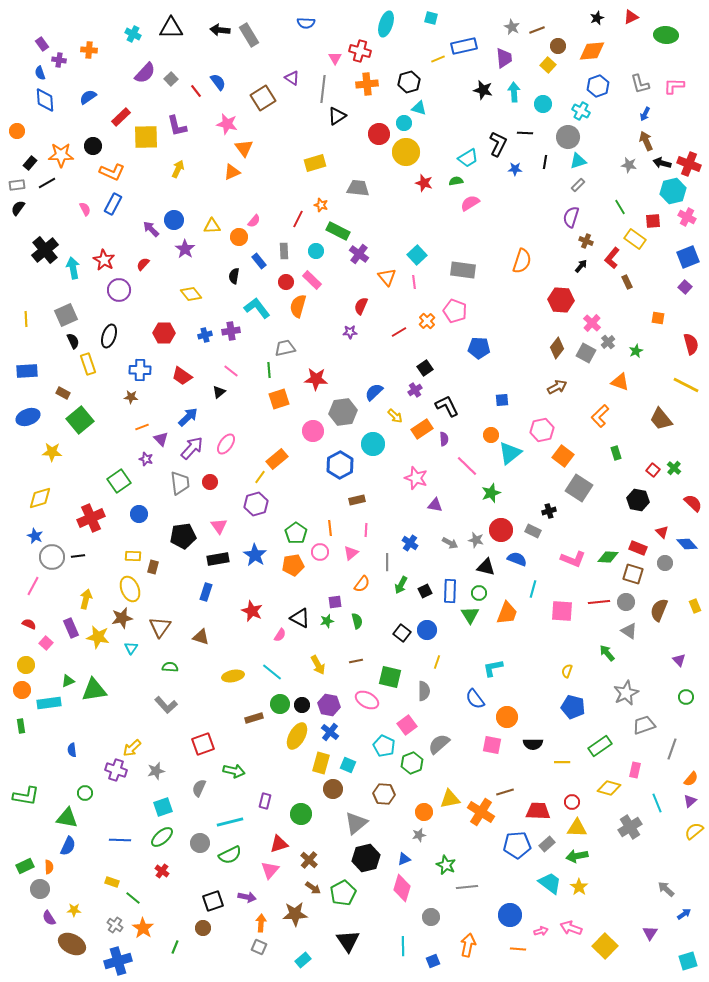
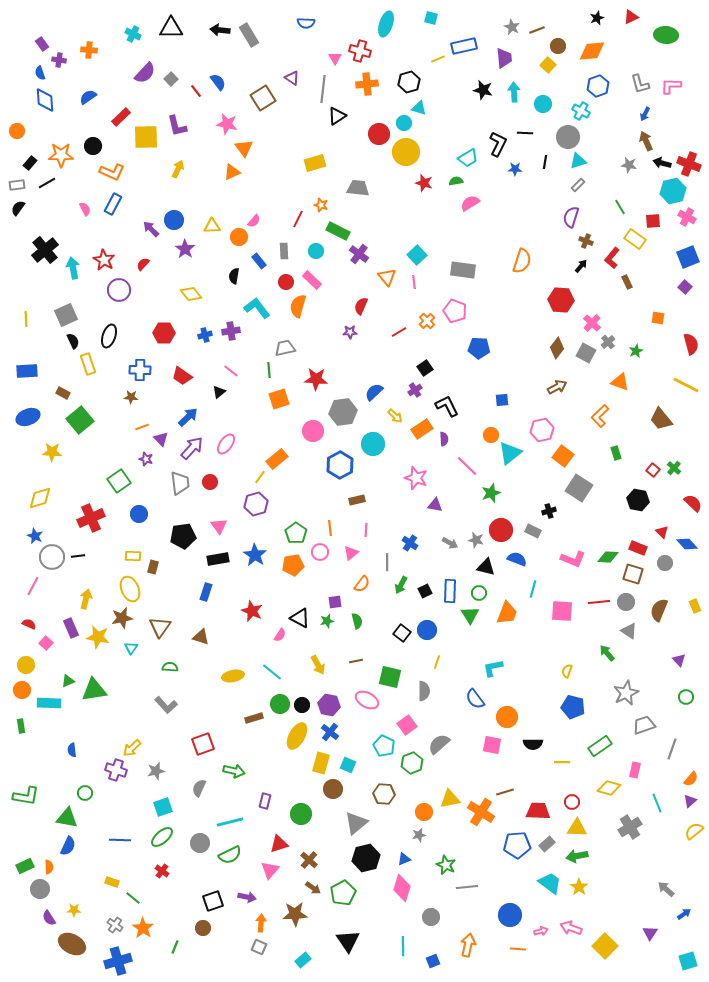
pink L-shape at (674, 86): moved 3 px left
cyan rectangle at (49, 703): rotated 10 degrees clockwise
